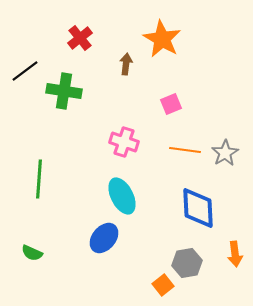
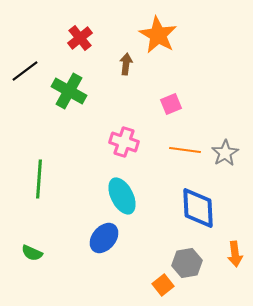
orange star: moved 4 px left, 4 px up
green cross: moved 5 px right; rotated 20 degrees clockwise
